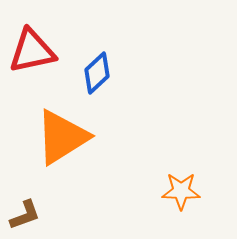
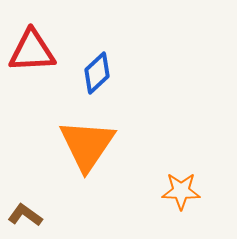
red triangle: rotated 9 degrees clockwise
orange triangle: moved 25 px right, 8 px down; rotated 24 degrees counterclockwise
brown L-shape: rotated 124 degrees counterclockwise
